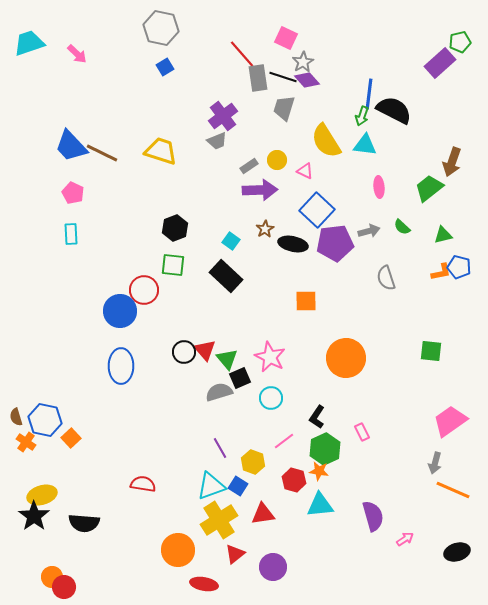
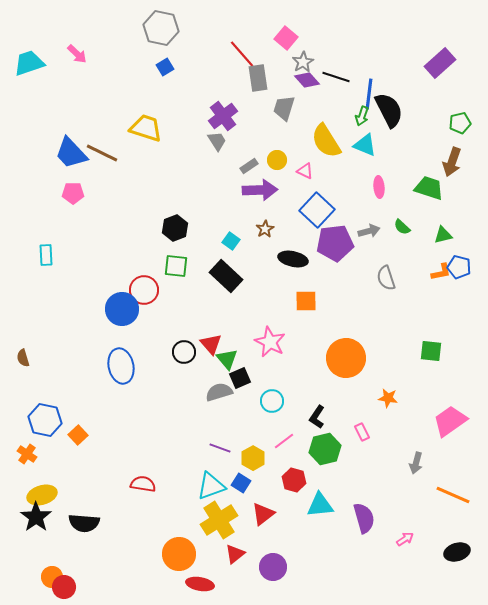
pink square at (286, 38): rotated 15 degrees clockwise
green pentagon at (460, 42): moved 81 px down
cyan trapezoid at (29, 43): moved 20 px down
black line at (283, 77): moved 53 px right
black semicircle at (394, 110): moved 5 px left; rotated 36 degrees clockwise
gray trapezoid at (217, 141): rotated 100 degrees counterclockwise
cyan triangle at (365, 145): rotated 15 degrees clockwise
blue trapezoid at (71, 146): moved 7 px down
yellow trapezoid at (161, 151): moved 15 px left, 23 px up
green trapezoid at (429, 188): rotated 56 degrees clockwise
pink pentagon at (73, 193): rotated 25 degrees counterclockwise
cyan rectangle at (71, 234): moved 25 px left, 21 px down
black ellipse at (293, 244): moved 15 px down
green square at (173, 265): moved 3 px right, 1 px down
blue circle at (120, 311): moved 2 px right, 2 px up
red triangle at (205, 350): moved 6 px right, 6 px up
pink star at (270, 357): moved 15 px up
blue ellipse at (121, 366): rotated 12 degrees counterclockwise
cyan circle at (271, 398): moved 1 px right, 3 px down
brown semicircle at (16, 417): moved 7 px right, 59 px up
orange square at (71, 438): moved 7 px right, 3 px up
orange cross at (26, 442): moved 1 px right, 12 px down
purple line at (220, 448): rotated 40 degrees counterclockwise
green hexagon at (325, 449): rotated 12 degrees clockwise
yellow hexagon at (253, 462): moved 4 px up; rotated 10 degrees clockwise
gray arrow at (435, 463): moved 19 px left
orange star at (319, 471): moved 69 px right, 73 px up
blue square at (238, 486): moved 3 px right, 3 px up
orange line at (453, 490): moved 5 px down
red triangle at (263, 514): rotated 30 degrees counterclockwise
black star at (34, 516): moved 2 px right, 1 px down
purple semicircle at (373, 516): moved 9 px left, 2 px down
orange circle at (178, 550): moved 1 px right, 4 px down
red ellipse at (204, 584): moved 4 px left
